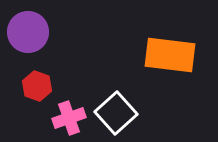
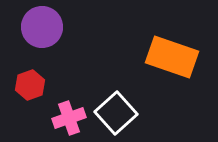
purple circle: moved 14 px right, 5 px up
orange rectangle: moved 2 px right, 2 px down; rotated 12 degrees clockwise
red hexagon: moved 7 px left, 1 px up; rotated 20 degrees clockwise
